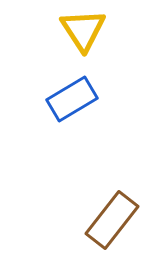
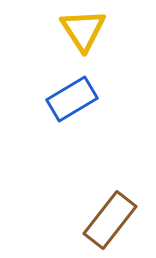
brown rectangle: moved 2 px left
